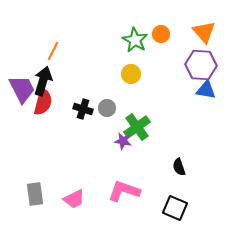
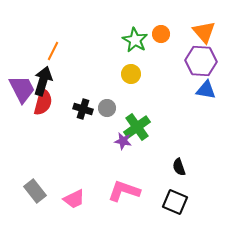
purple hexagon: moved 4 px up
gray rectangle: moved 3 px up; rotated 30 degrees counterclockwise
black square: moved 6 px up
